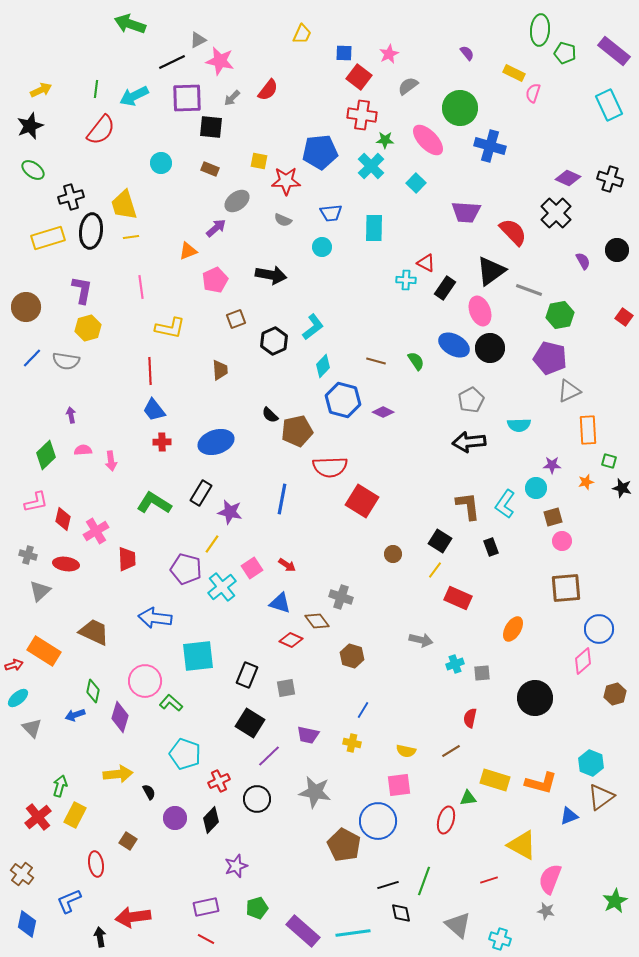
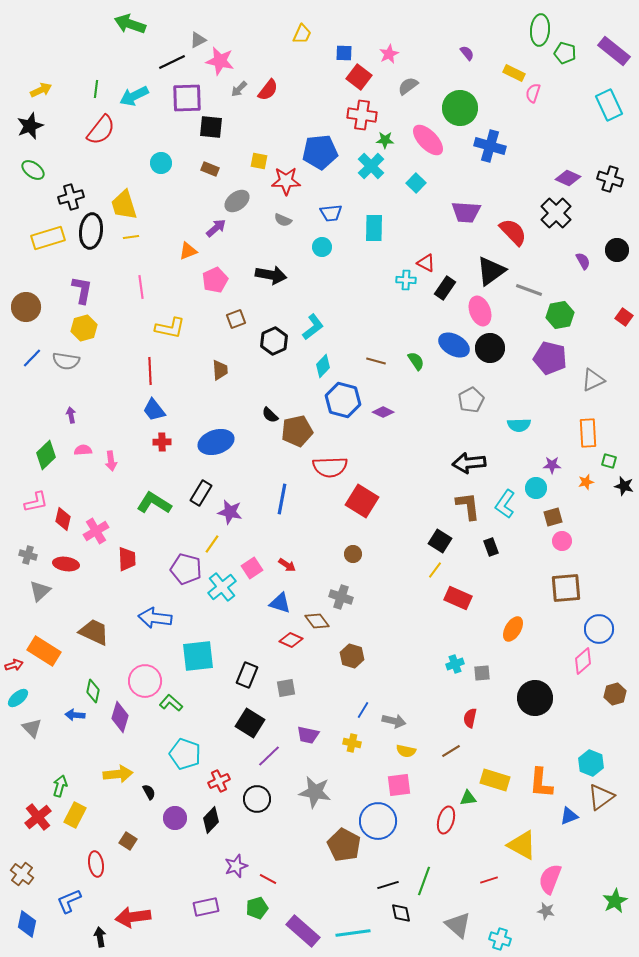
gray arrow at (232, 98): moved 7 px right, 9 px up
yellow hexagon at (88, 328): moved 4 px left
gray triangle at (569, 391): moved 24 px right, 11 px up
orange rectangle at (588, 430): moved 3 px down
black arrow at (469, 442): moved 21 px down
black star at (622, 488): moved 2 px right, 2 px up
brown circle at (393, 554): moved 40 px left
gray arrow at (421, 640): moved 27 px left, 81 px down
blue arrow at (75, 715): rotated 24 degrees clockwise
orange L-shape at (541, 783): rotated 80 degrees clockwise
red line at (206, 939): moved 62 px right, 60 px up
